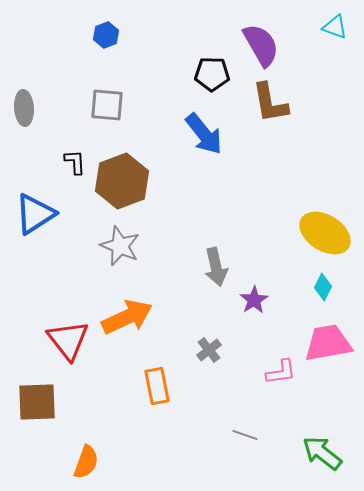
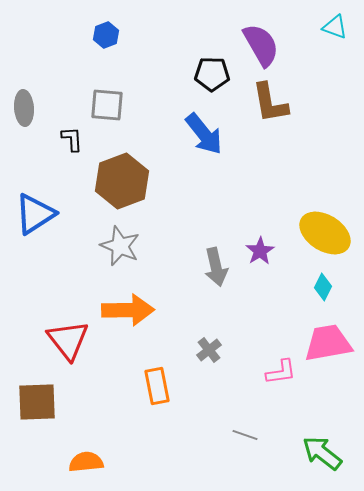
black L-shape: moved 3 px left, 23 px up
purple star: moved 6 px right, 49 px up
orange arrow: moved 1 px right, 7 px up; rotated 24 degrees clockwise
orange semicircle: rotated 116 degrees counterclockwise
